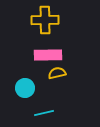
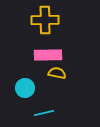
yellow semicircle: rotated 24 degrees clockwise
